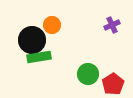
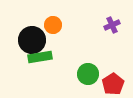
orange circle: moved 1 px right
green rectangle: moved 1 px right
